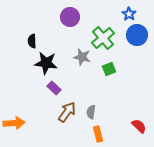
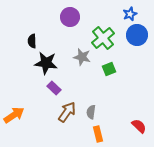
blue star: moved 1 px right; rotated 16 degrees clockwise
orange arrow: moved 8 px up; rotated 30 degrees counterclockwise
